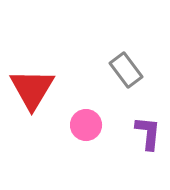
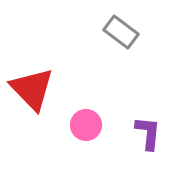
gray rectangle: moved 5 px left, 38 px up; rotated 16 degrees counterclockwise
red triangle: rotated 15 degrees counterclockwise
